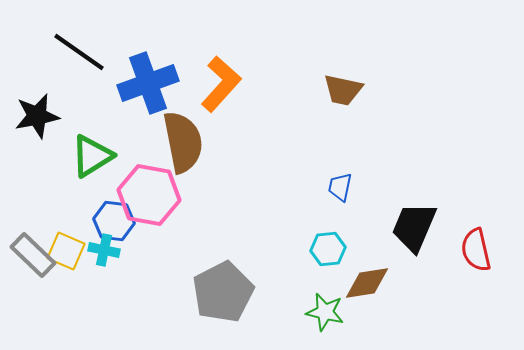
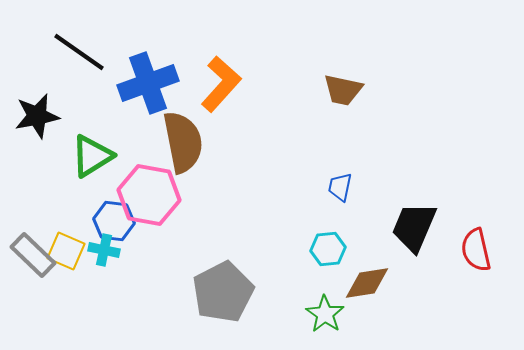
green star: moved 2 px down; rotated 21 degrees clockwise
